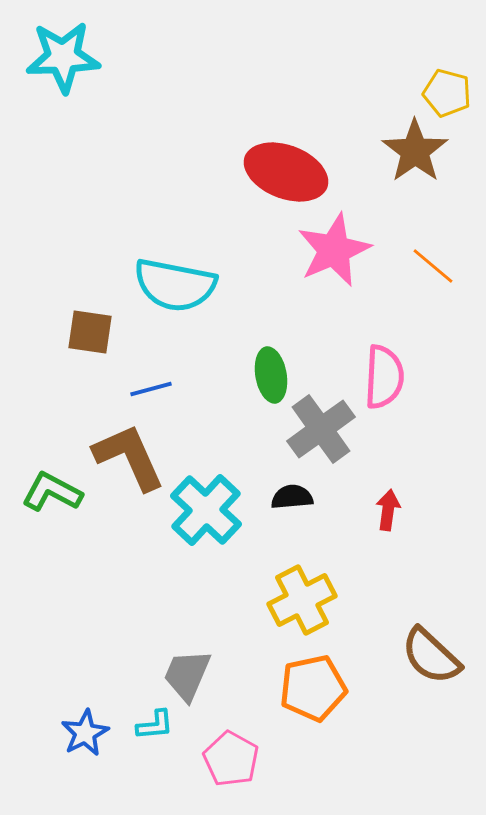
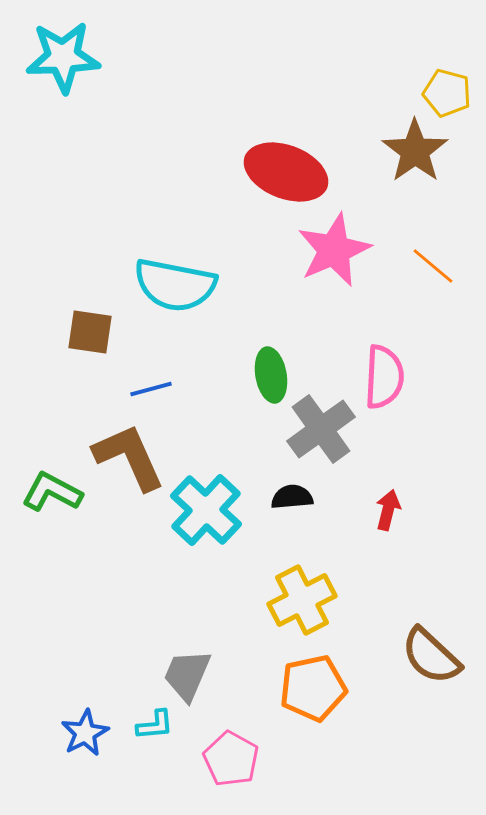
red arrow: rotated 6 degrees clockwise
